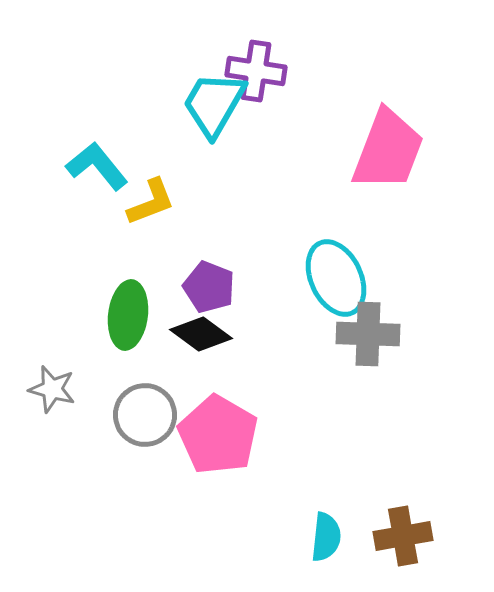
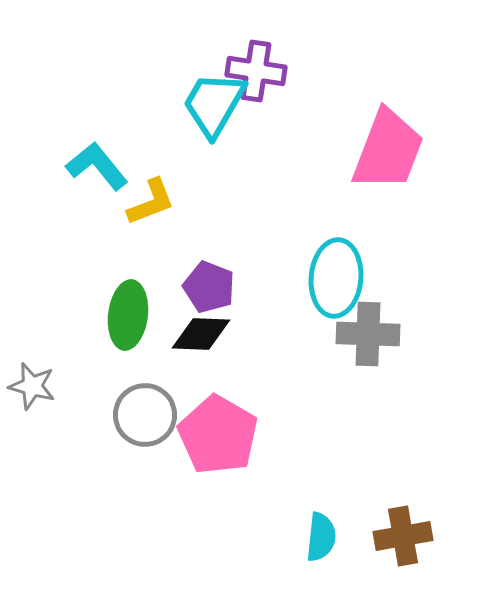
cyan ellipse: rotated 30 degrees clockwise
black diamond: rotated 34 degrees counterclockwise
gray star: moved 20 px left, 3 px up
cyan semicircle: moved 5 px left
